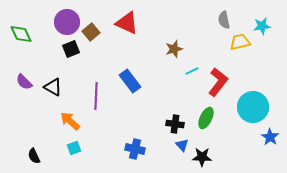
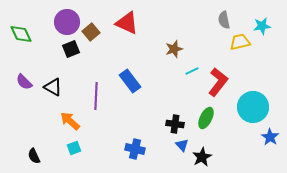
black star: rotated 30 degrees counterclockwise
